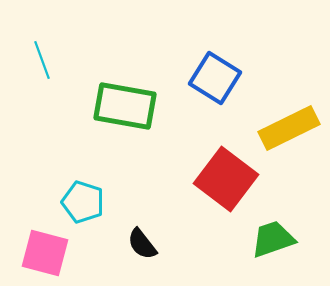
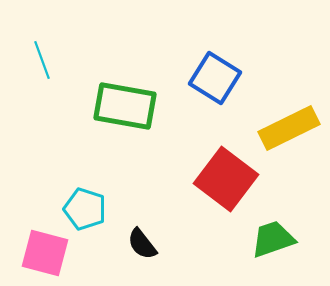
cyan pentagon: moved 2 px right, 7 px down
